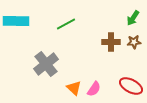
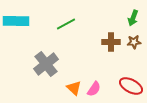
green arrow: rotated 14 degrees counterclockwise
